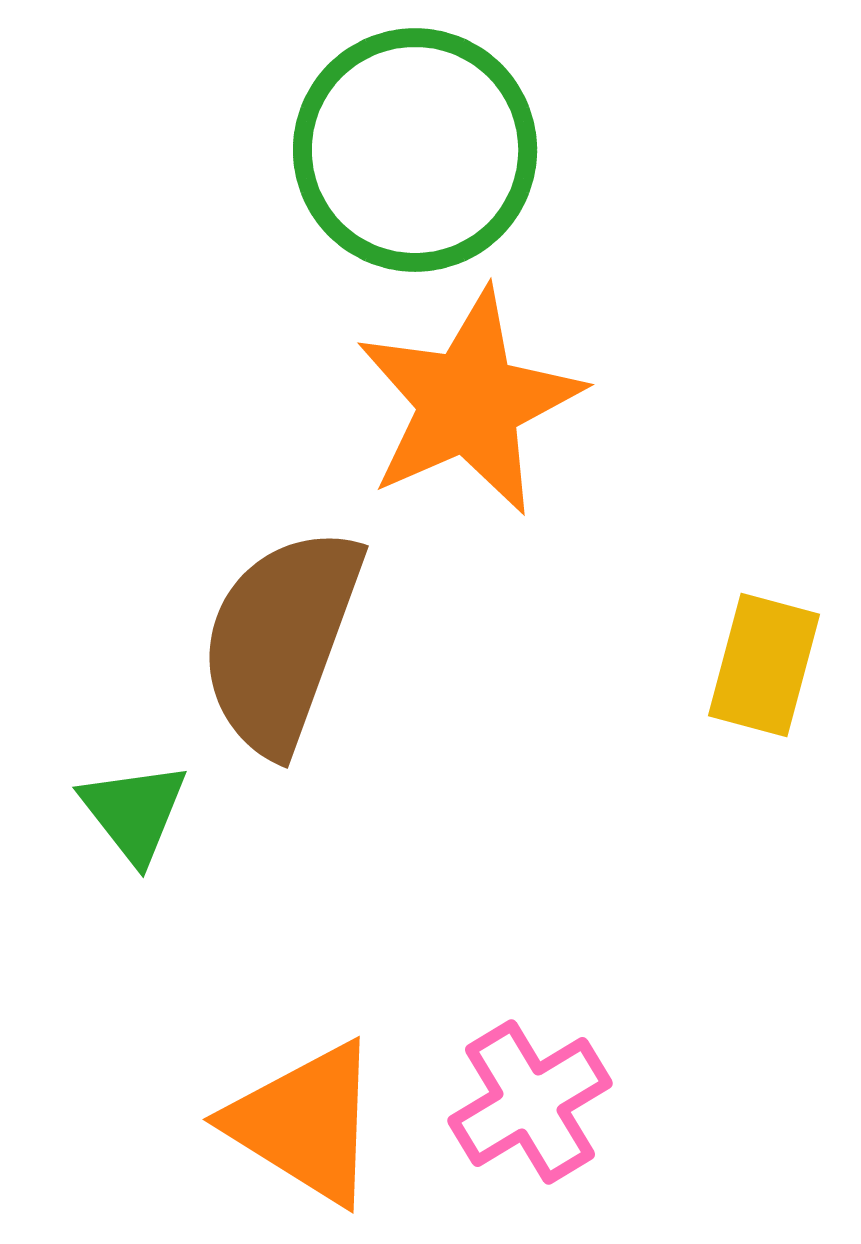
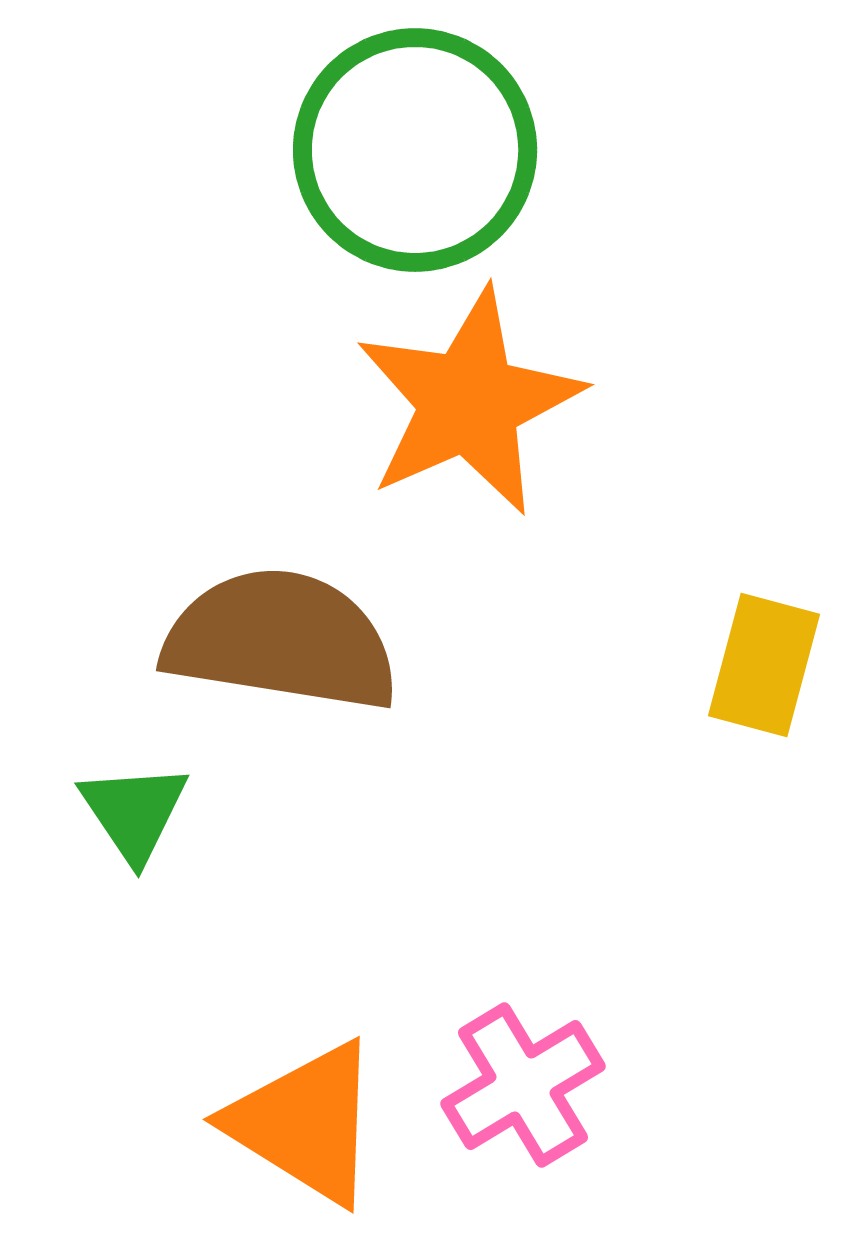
brown semicircle: rotated 79 degrees clockwise
green triangle: rotated 4 degrees clockwise
pink cross: moved 7 px left, 17 px up
